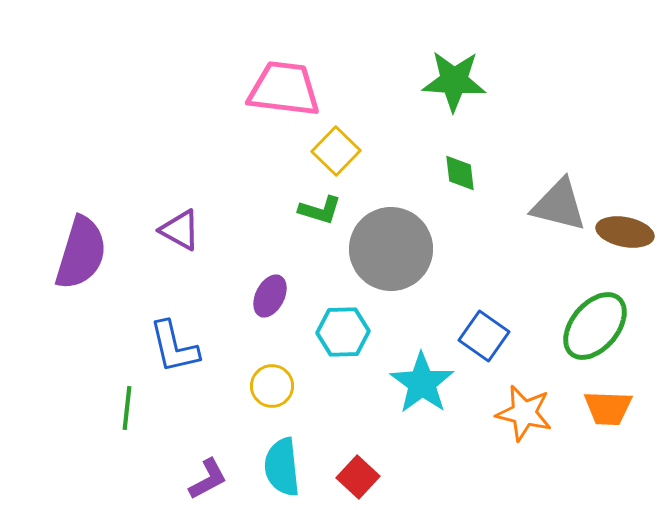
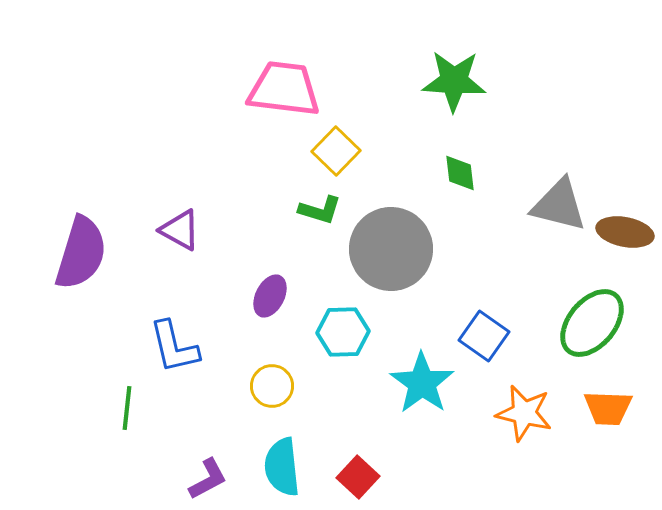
green ellipse: moved 3 px left, 3 px up
